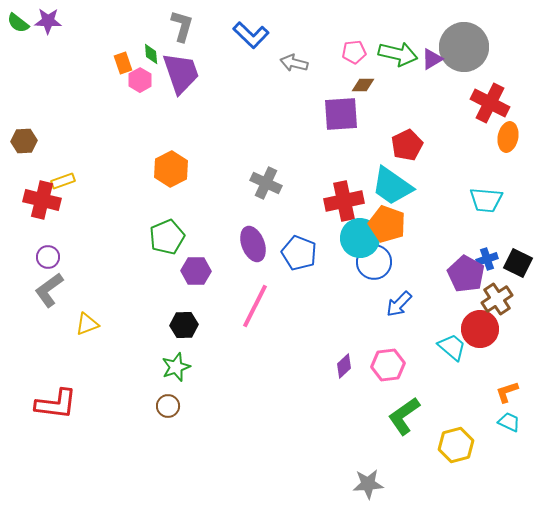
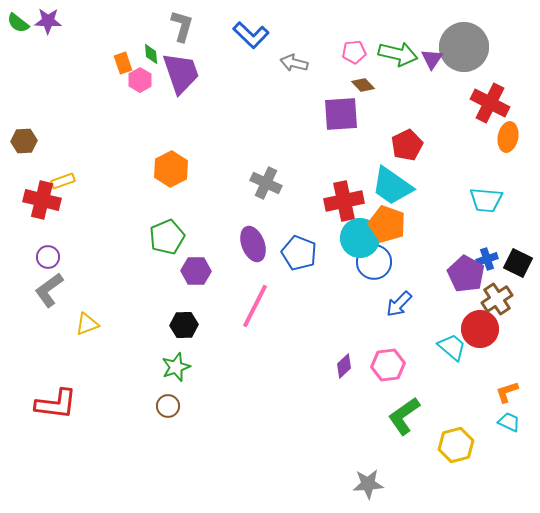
purple triangle at (432, 59): rotated 25 degrees counterclockwise
brown diamond at (363, 85): rotated 45 degrees clockwise
